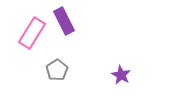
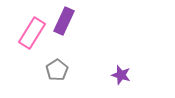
purple rectangle: rotated 52 degrees clockwise
purple star: rotated 12 degrees counterclockwise
